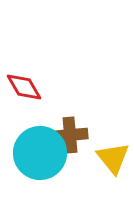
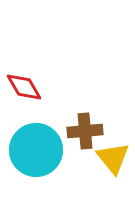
brown cross: moved 15 px right, 4 px up
cyan circle: moved 4 px left, 3 px up
